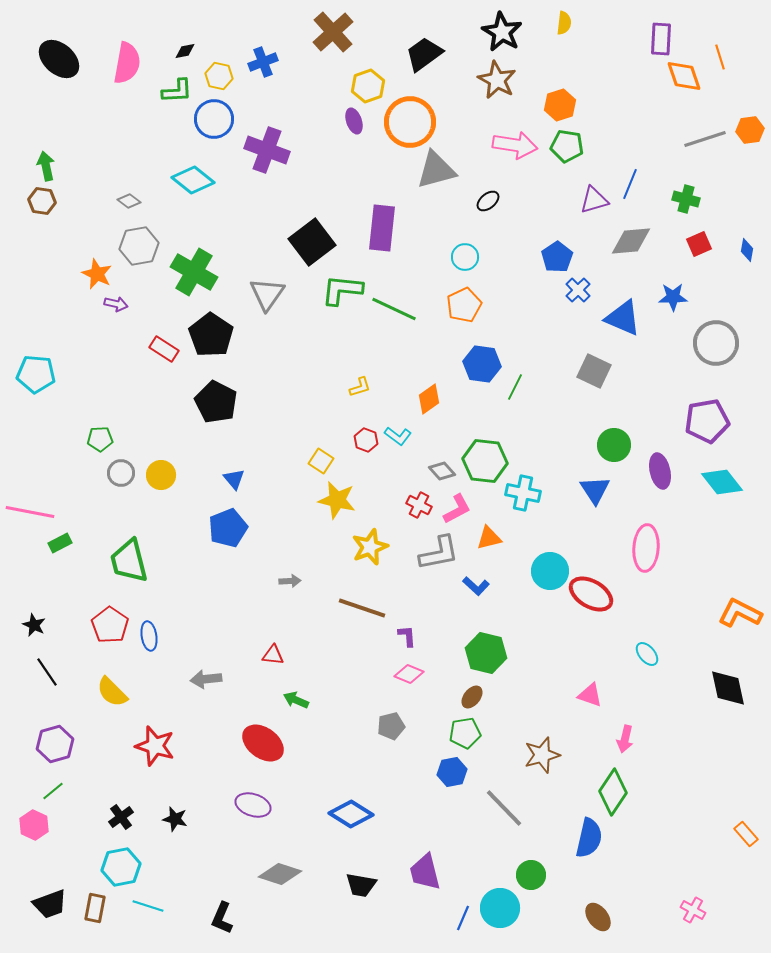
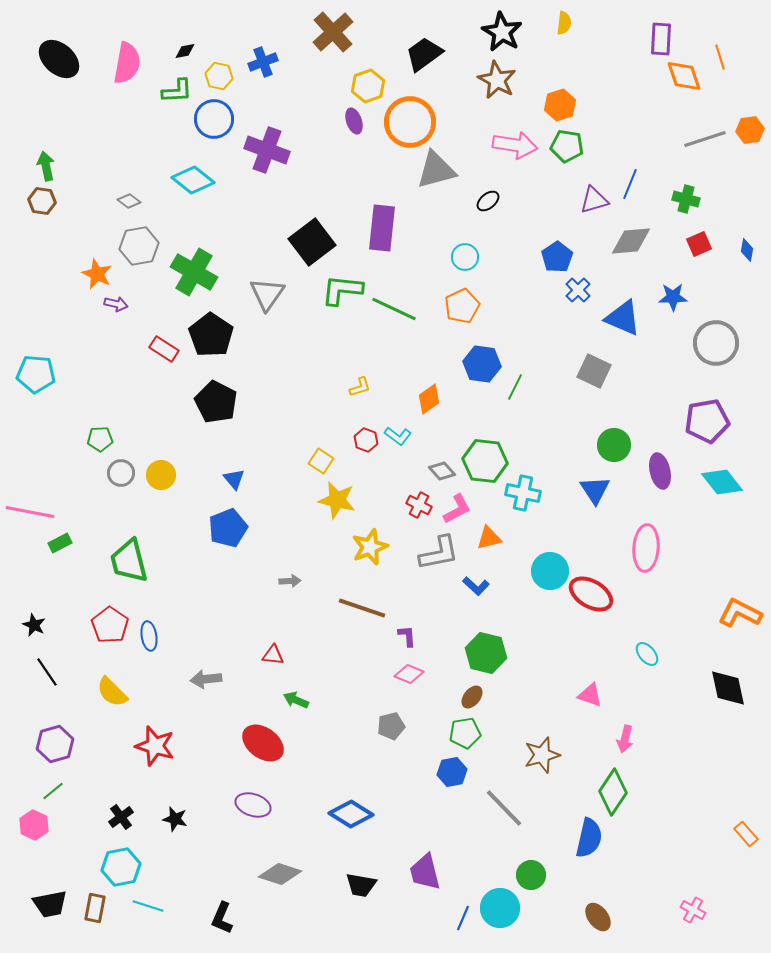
orange pentagon at (464, 305): moved 2 px left, 1 px down
black trapezoid at (50, 904): rotated 9 degrees clockwise
